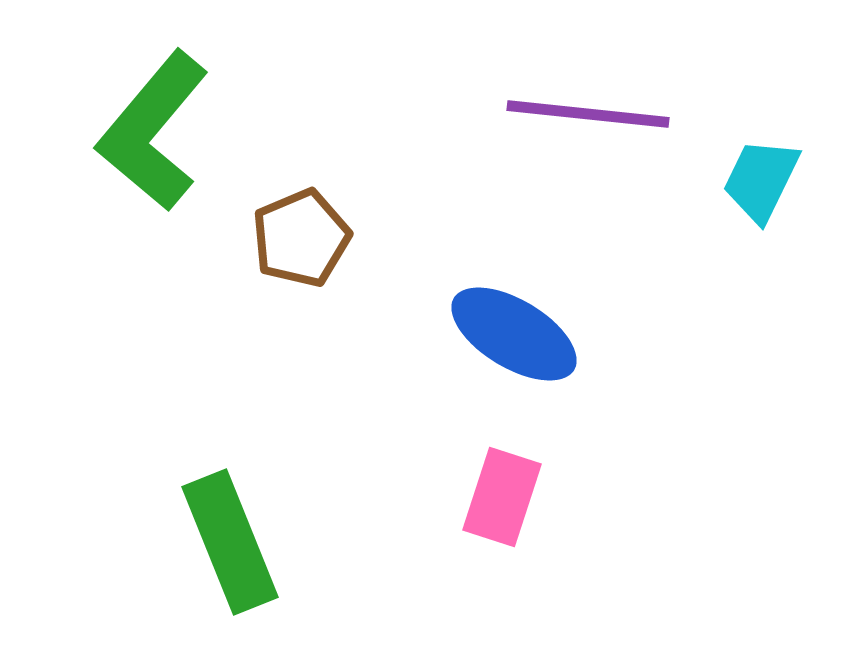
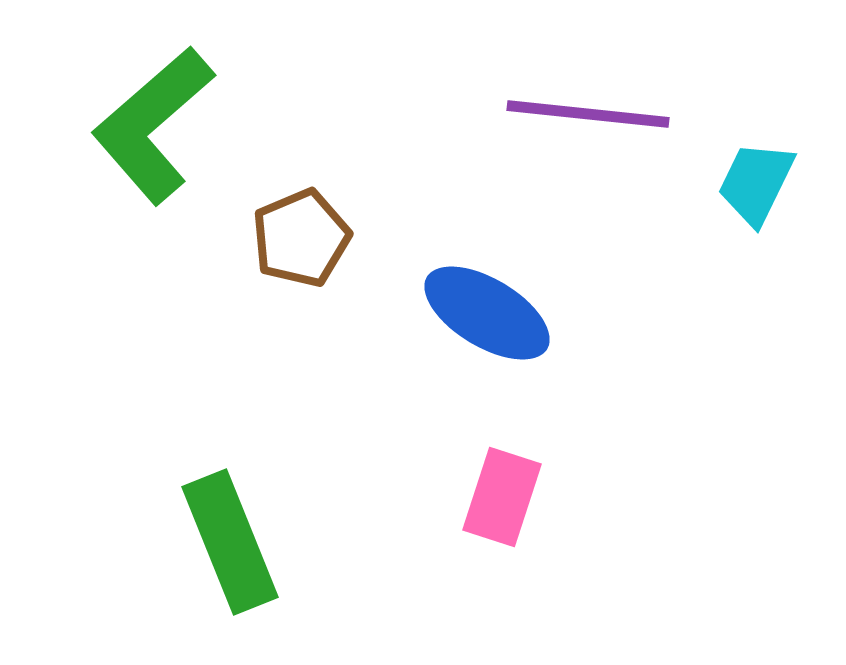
green L-shape: moved 6 px up; rotated 9 degrees clockwise
cyan trapezoid: moved 5 px left, 3 px down
blue ellipse: moved 27 px left, 21 px up
